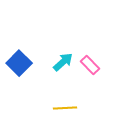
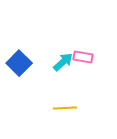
pink rectangle: moved 7 px left, 8 px up; rotated 36 degrees counterclockwise
